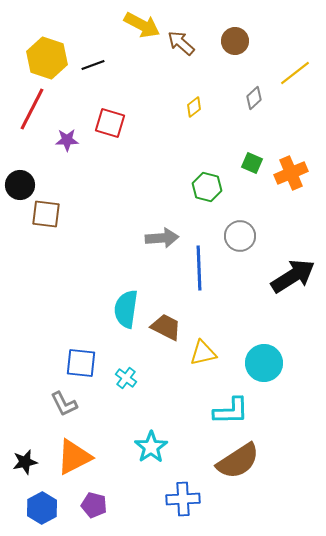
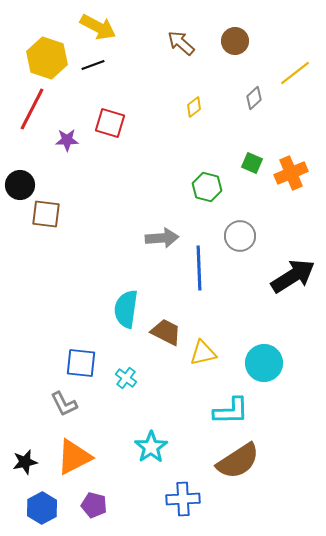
yellow arrow: moved 44 px left, 2 px down
brown trapezoid: moved 5 px down
